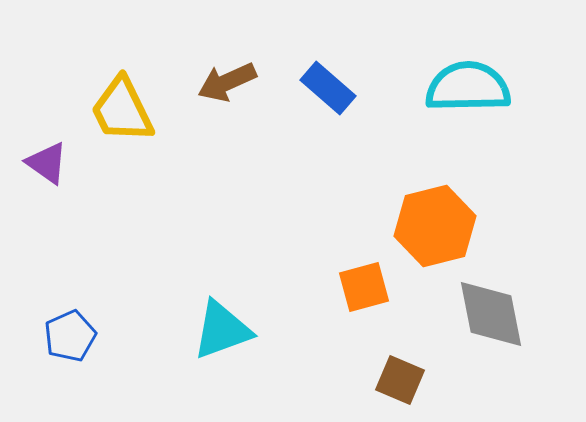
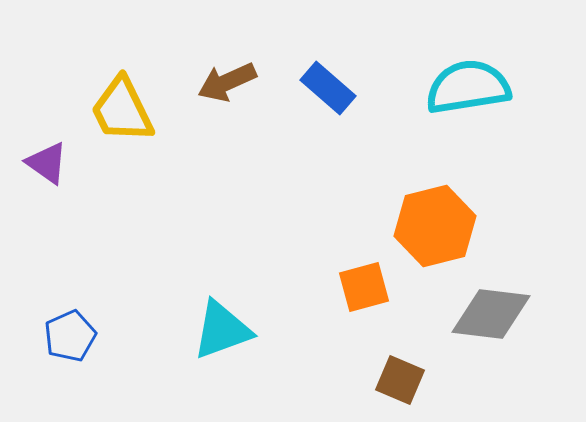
cyan semicircle: rotated 8 degrees counterclockwise
gray diamond: rotated 72 degrees counterclockwise
